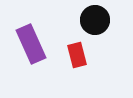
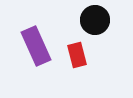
purple rectangle: moved 5 px right, 2 px down
